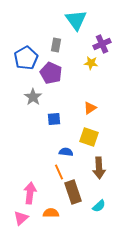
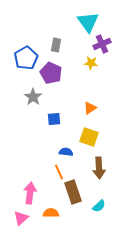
cyan triangle: moved 12 px right, 2 px down
